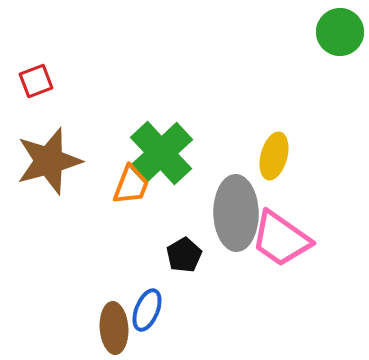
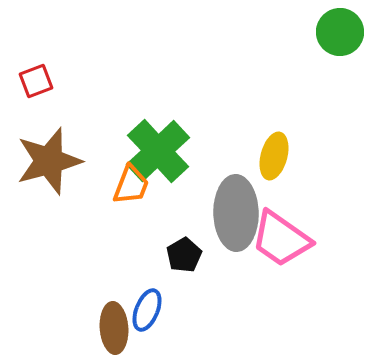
green cross: moved 3 px left, 2 px up
